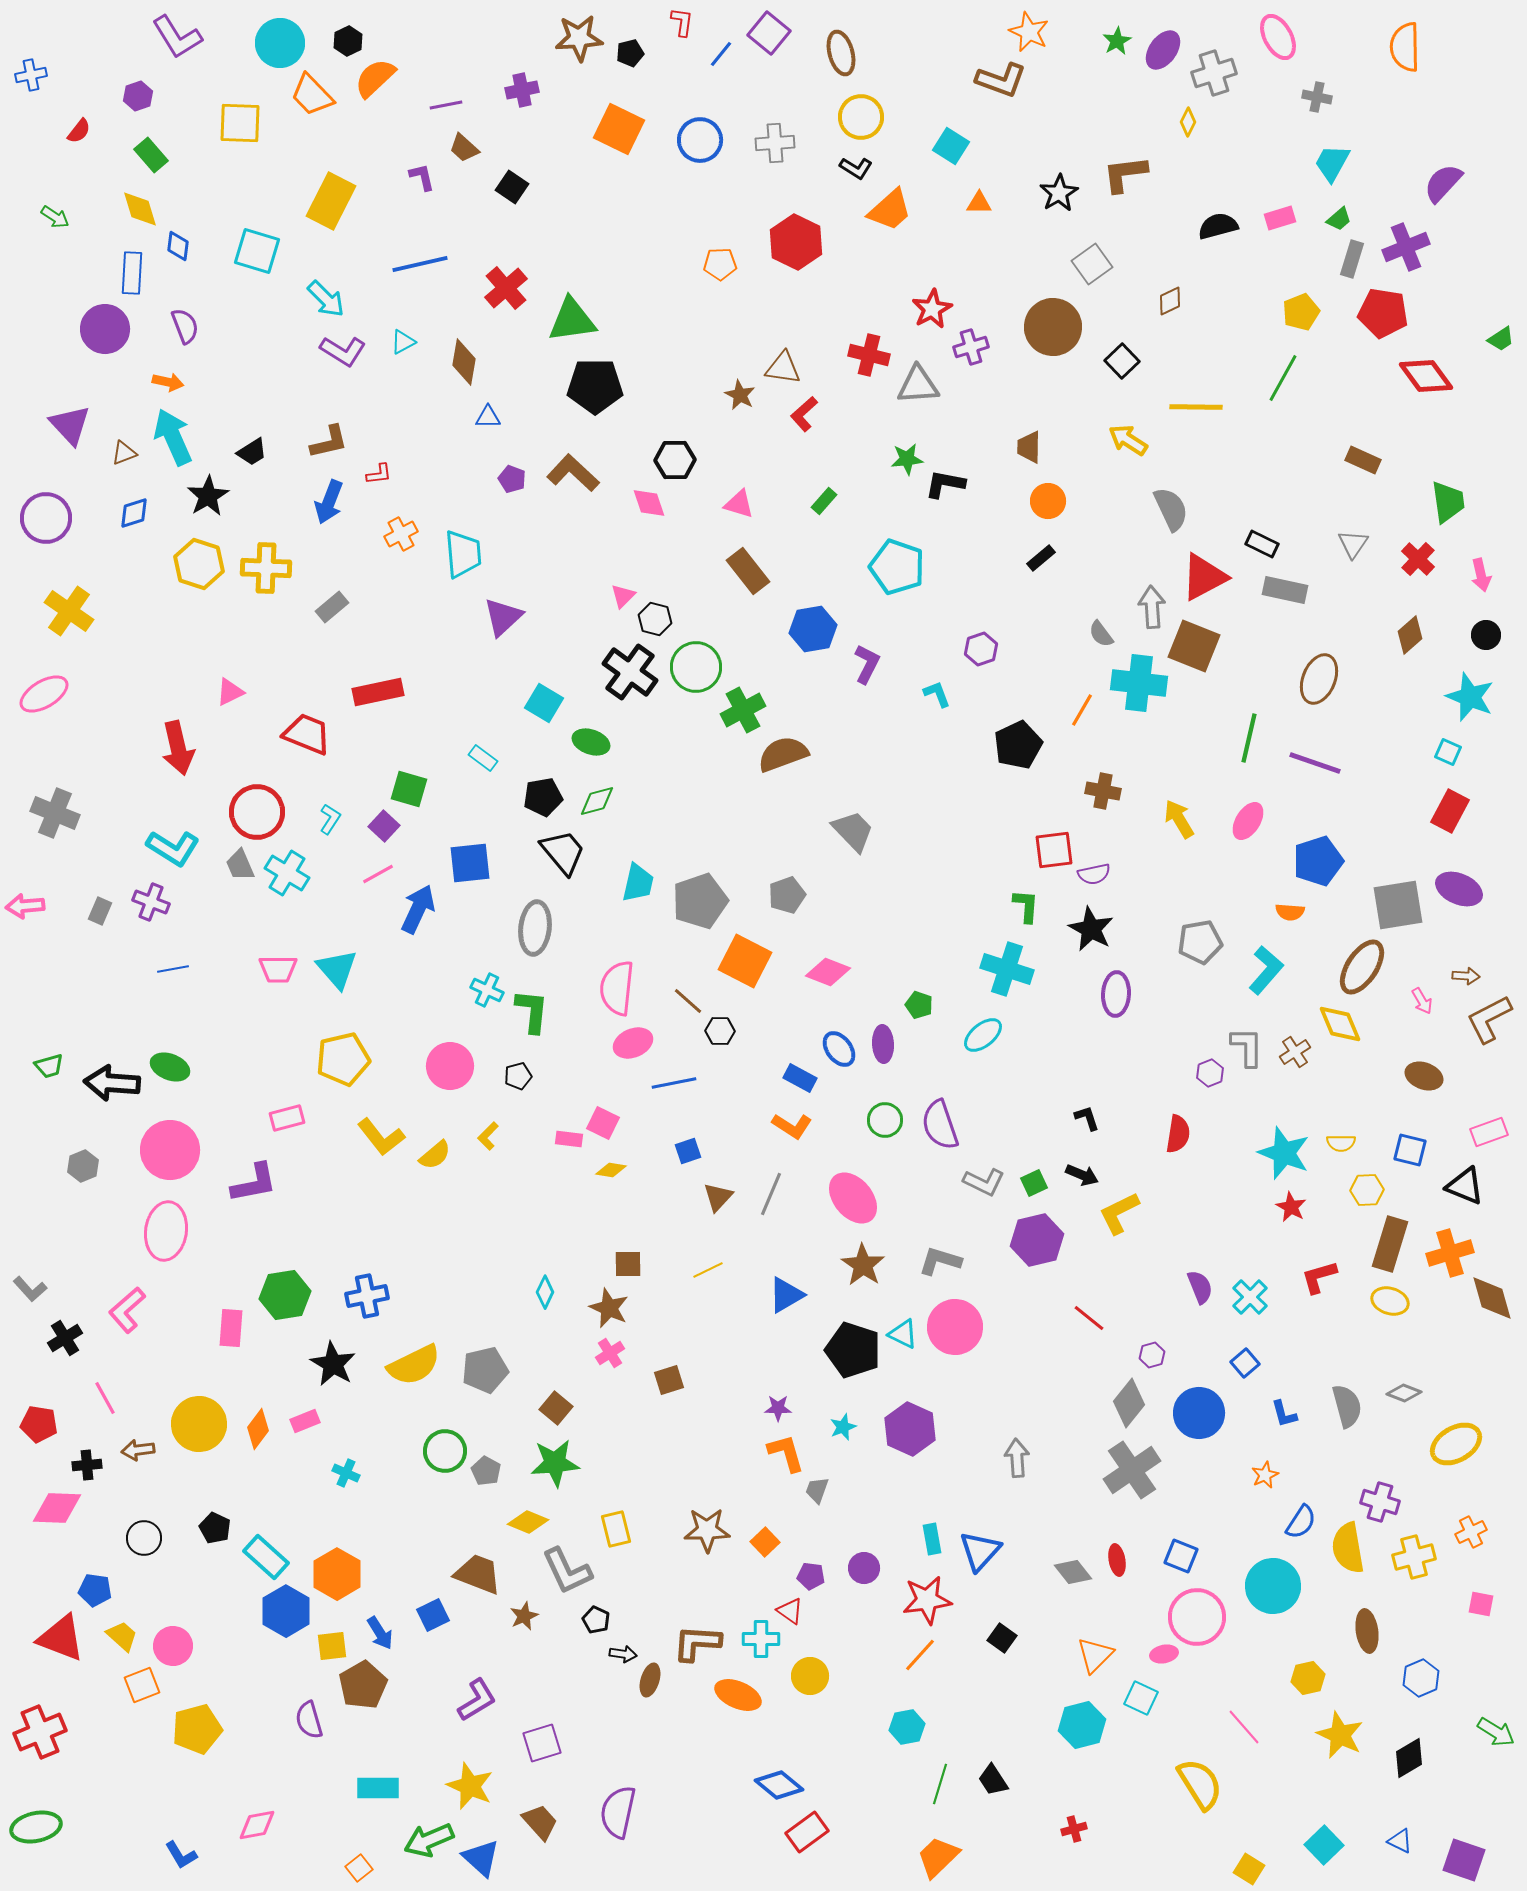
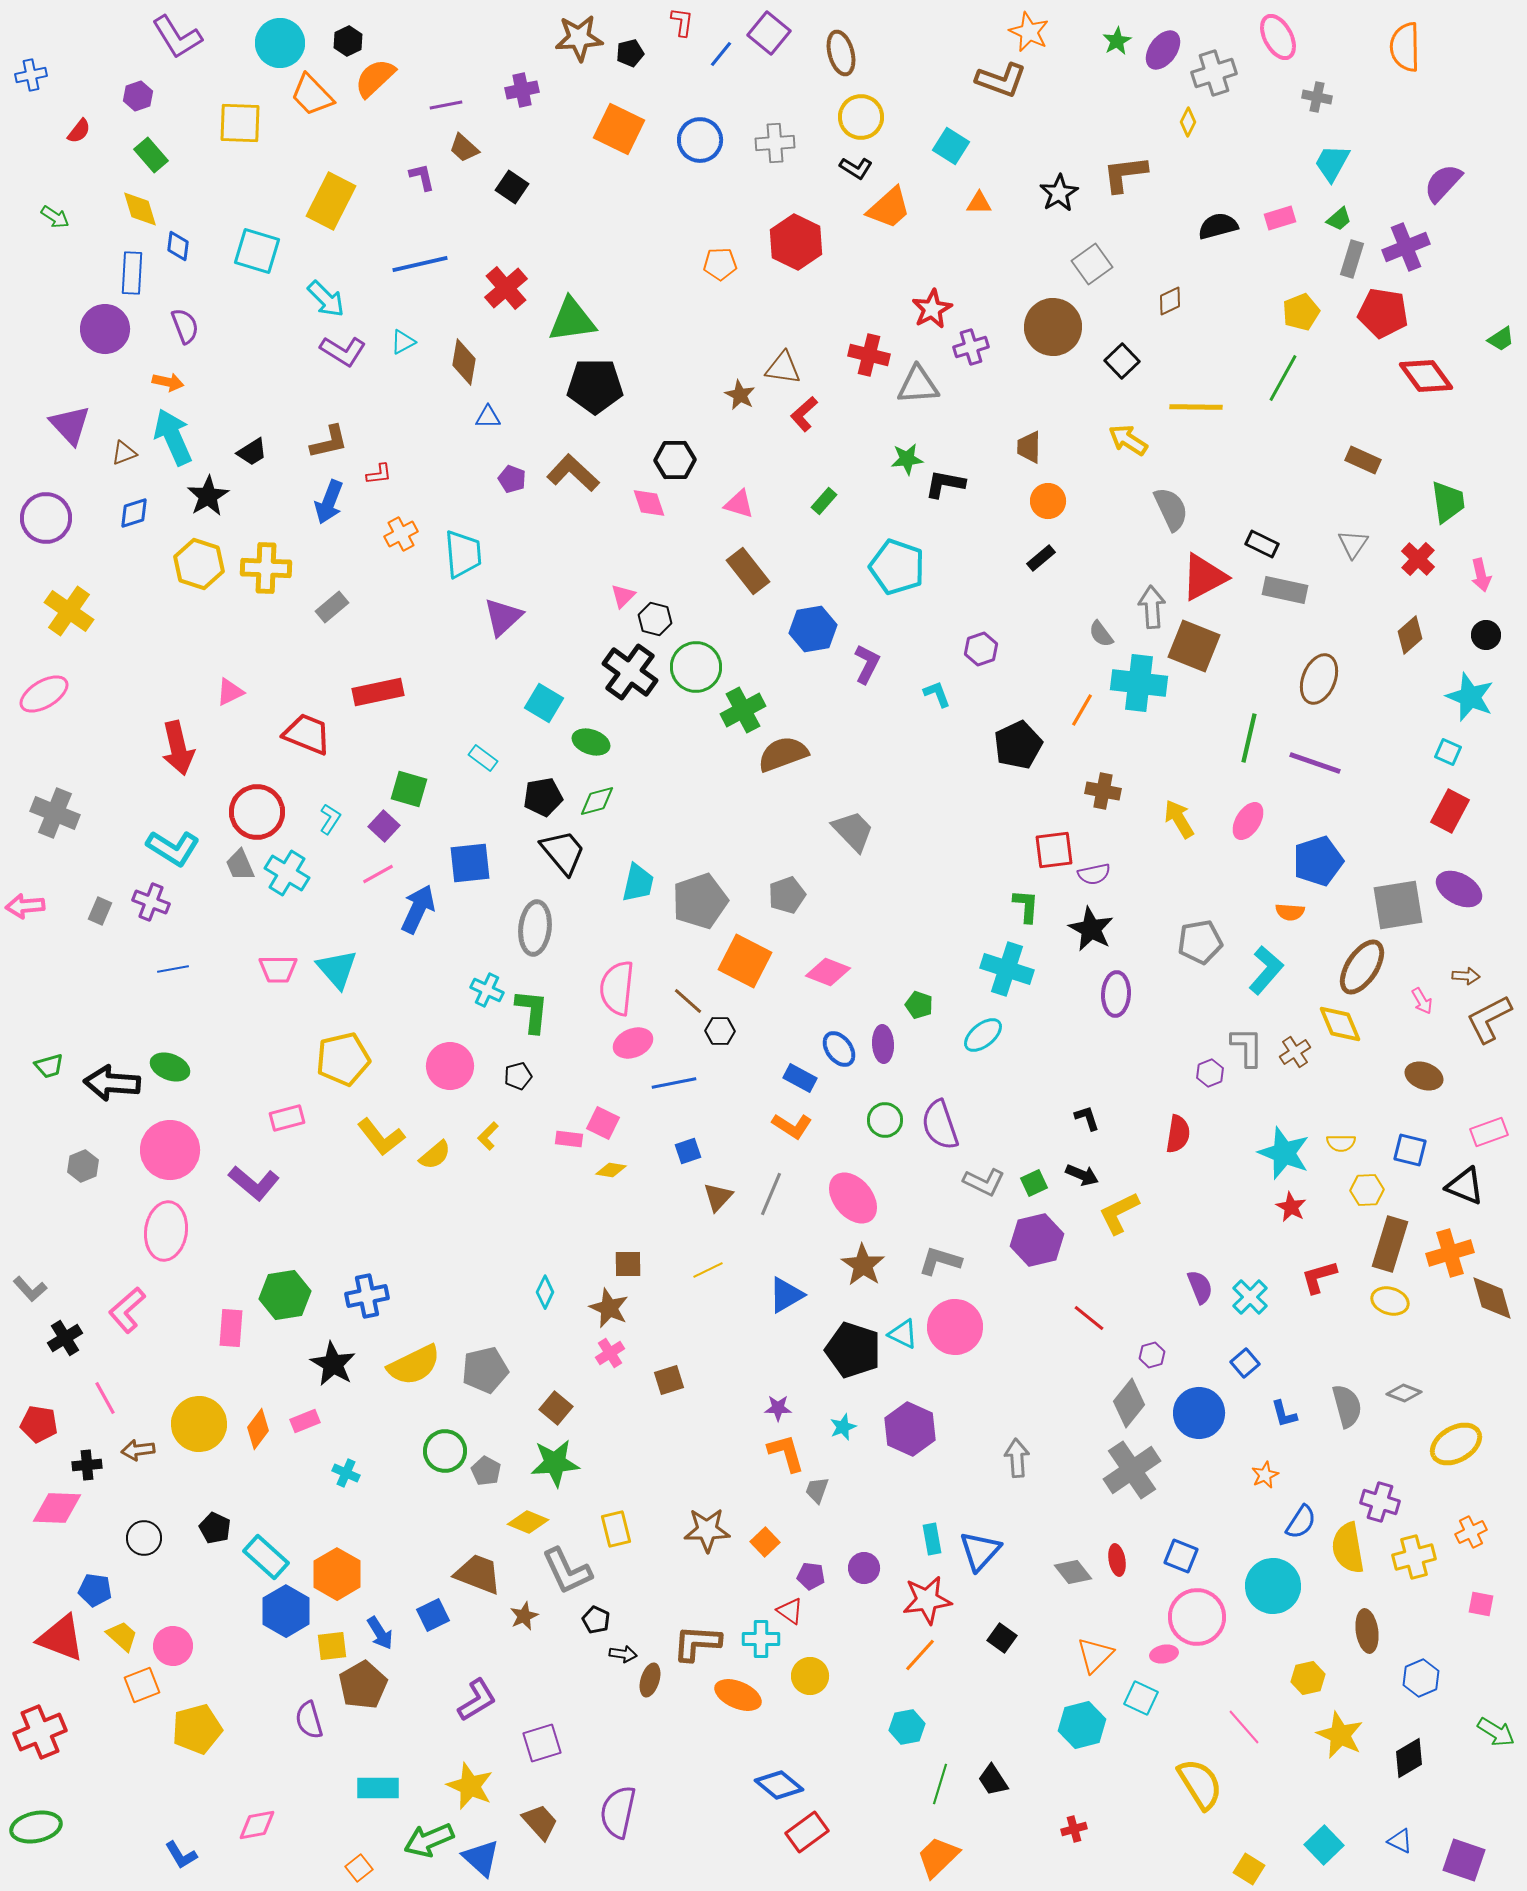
orange trapezoid at (890, 210): moved 1 px left, 2 px up
purple ellipse at (1459, 889): rotated 6 degrees clockwise
purple L-shape at (254, 1183): rotated 51 degrees clockwise
